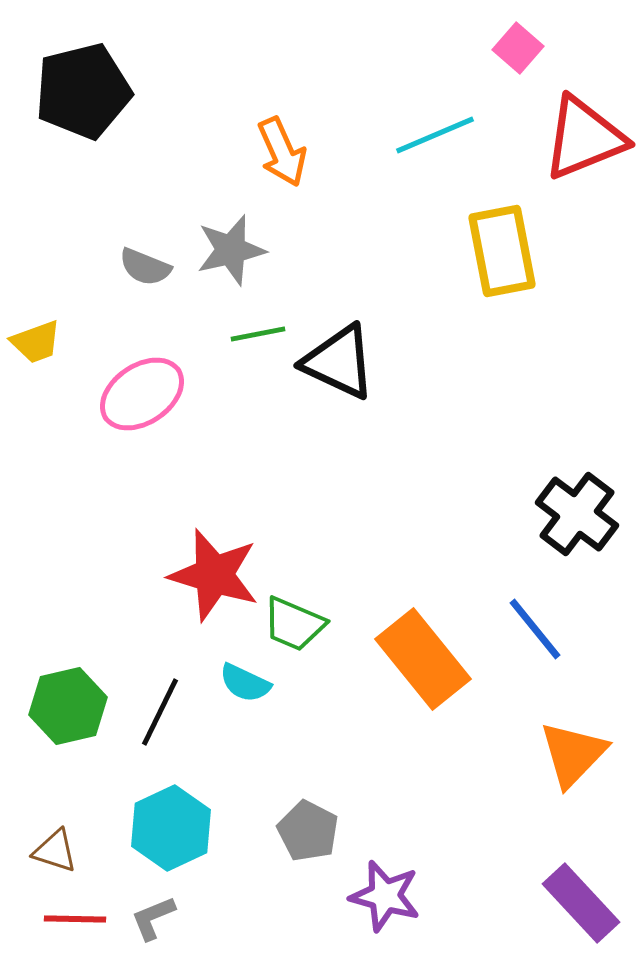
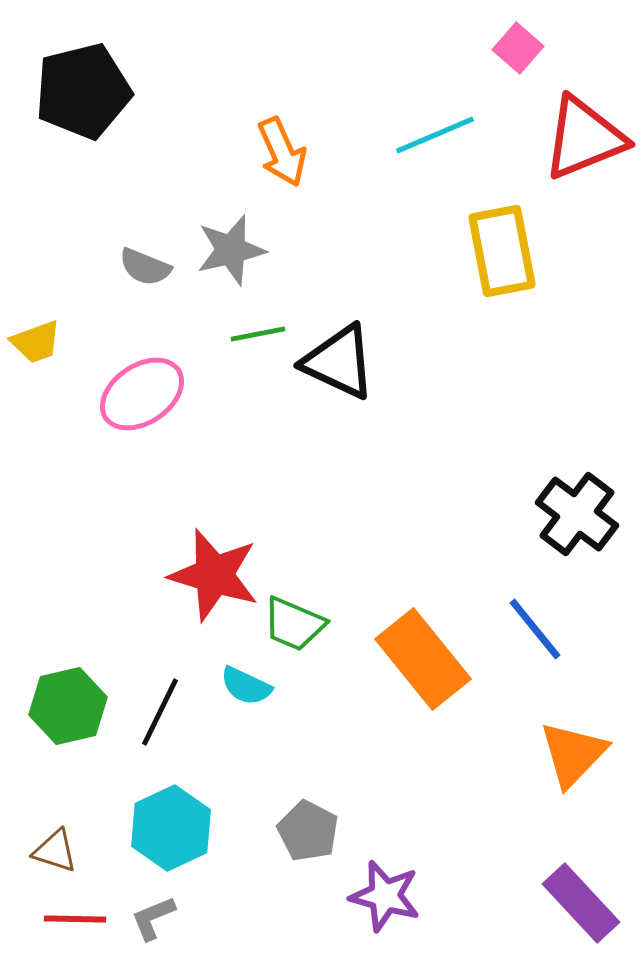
cyan semicircle: moved 1 px right, 3 px down
